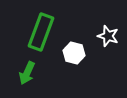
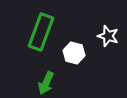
green arrow: moved 19 px right, 10 px down
